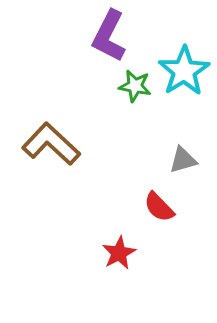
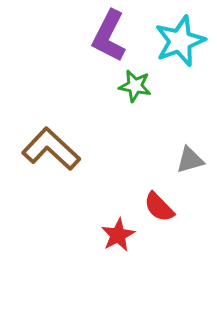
cyan star: moved 4 px left, 30 px up; rotated 12 degrees clockwise
brown L-shape: moved 5 px down
gray triangle: moved 7 px right
red star: moved 1 px left, 18 px up
